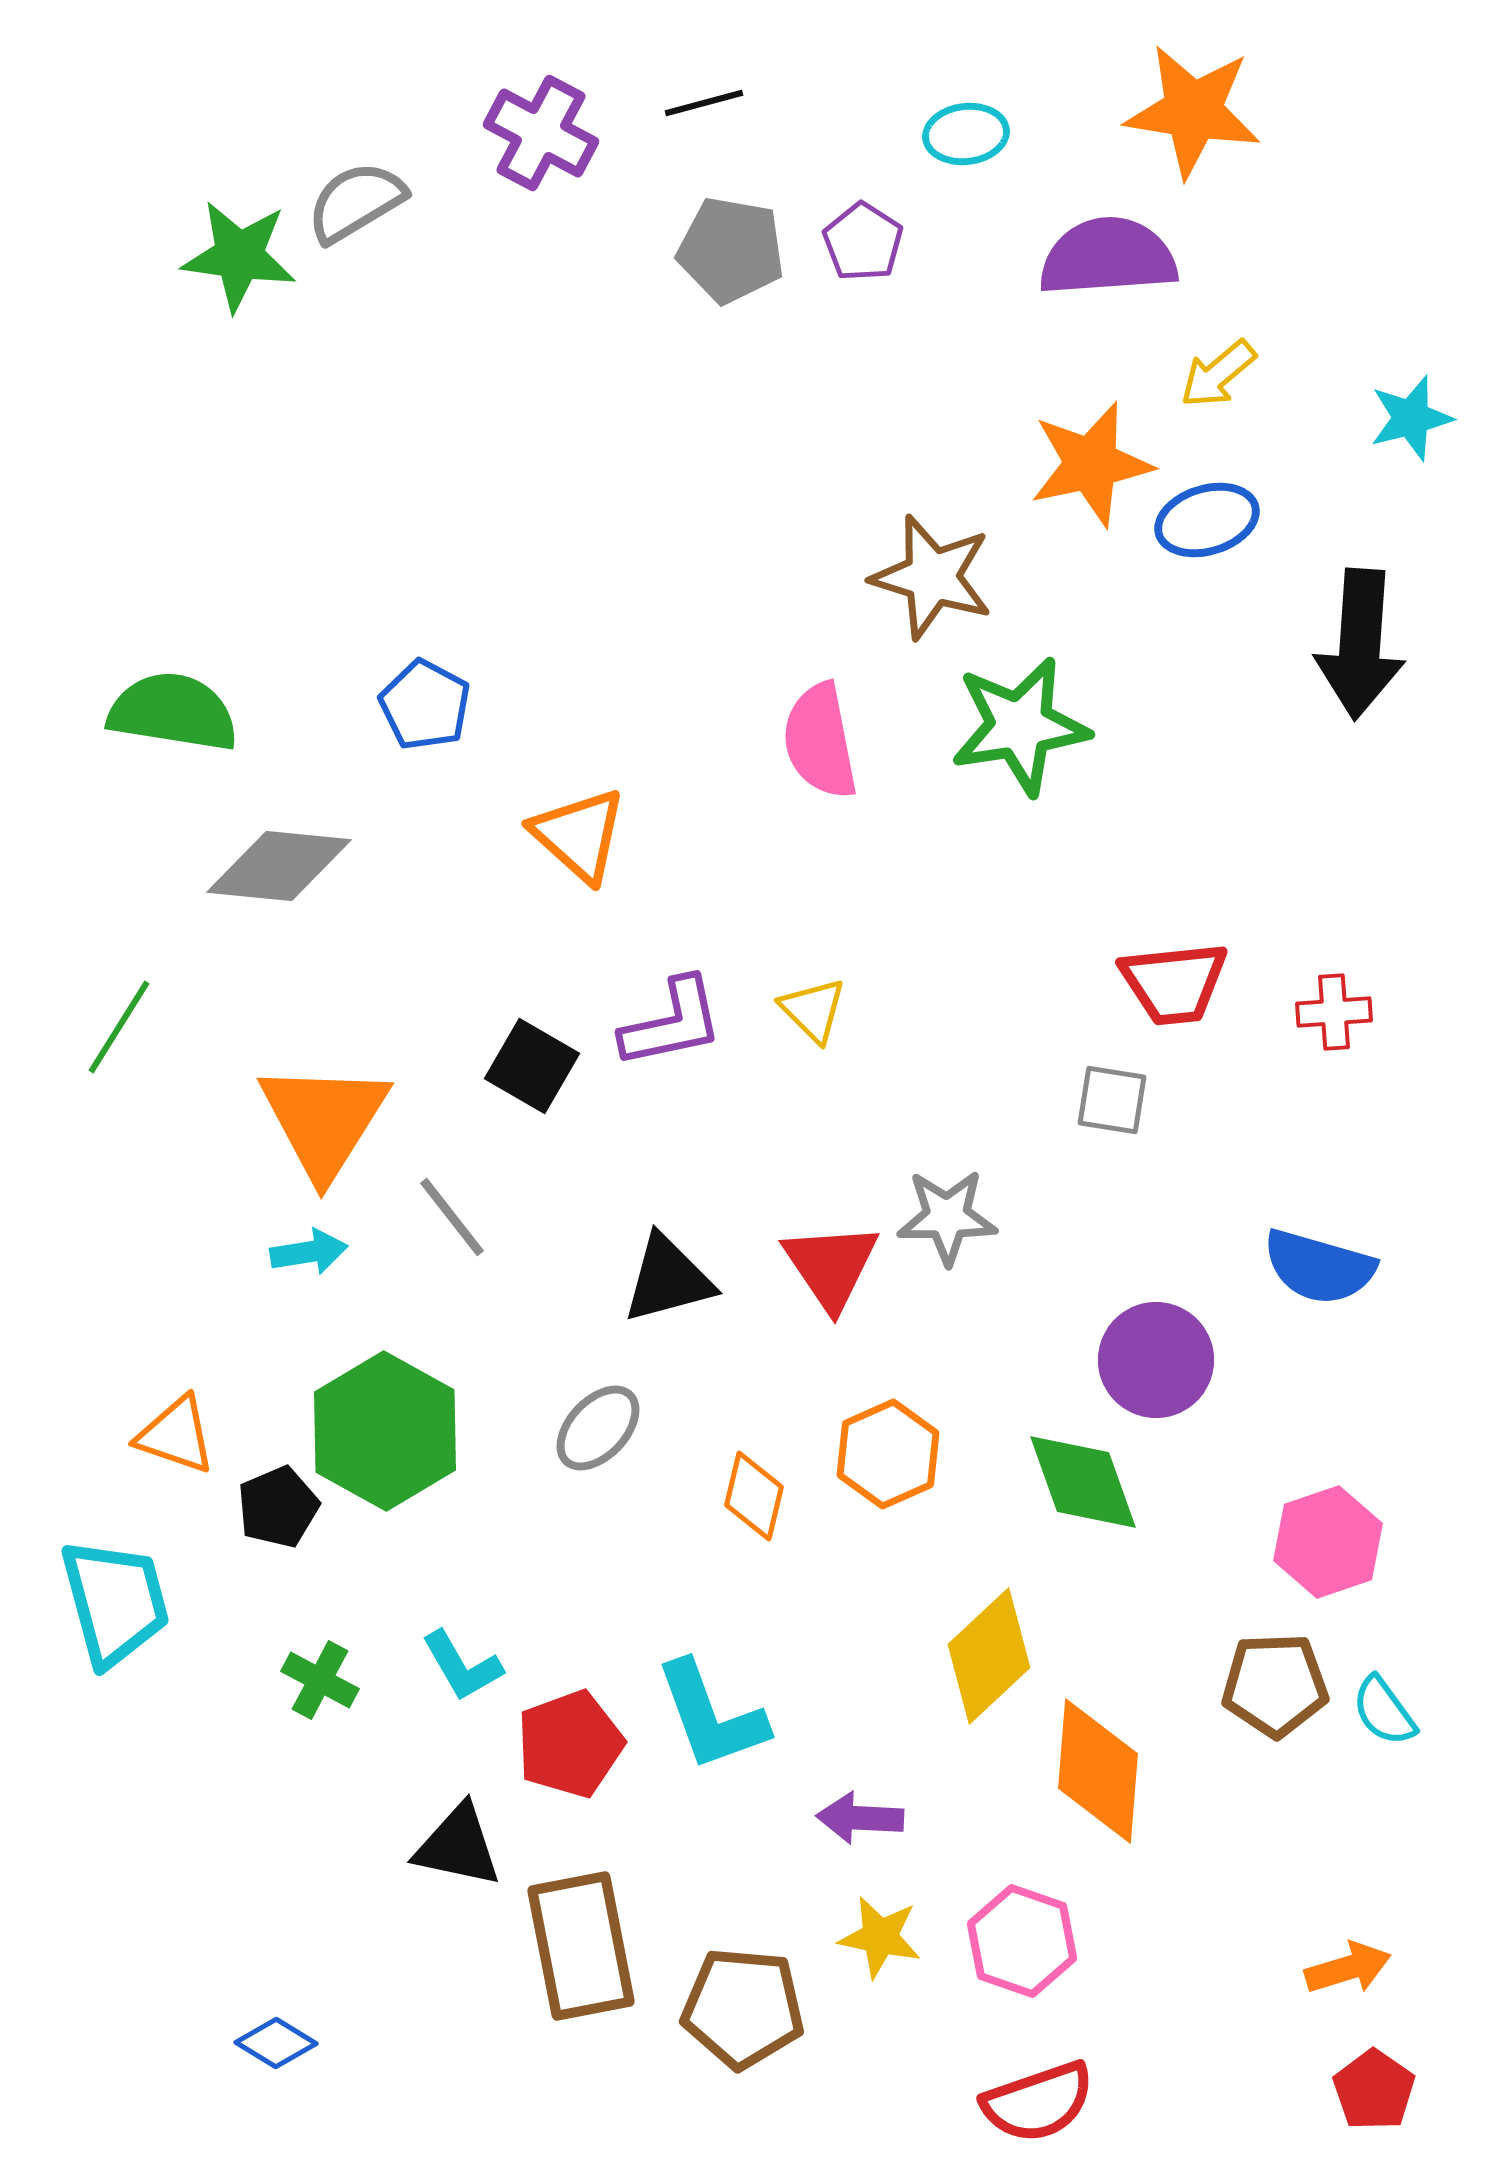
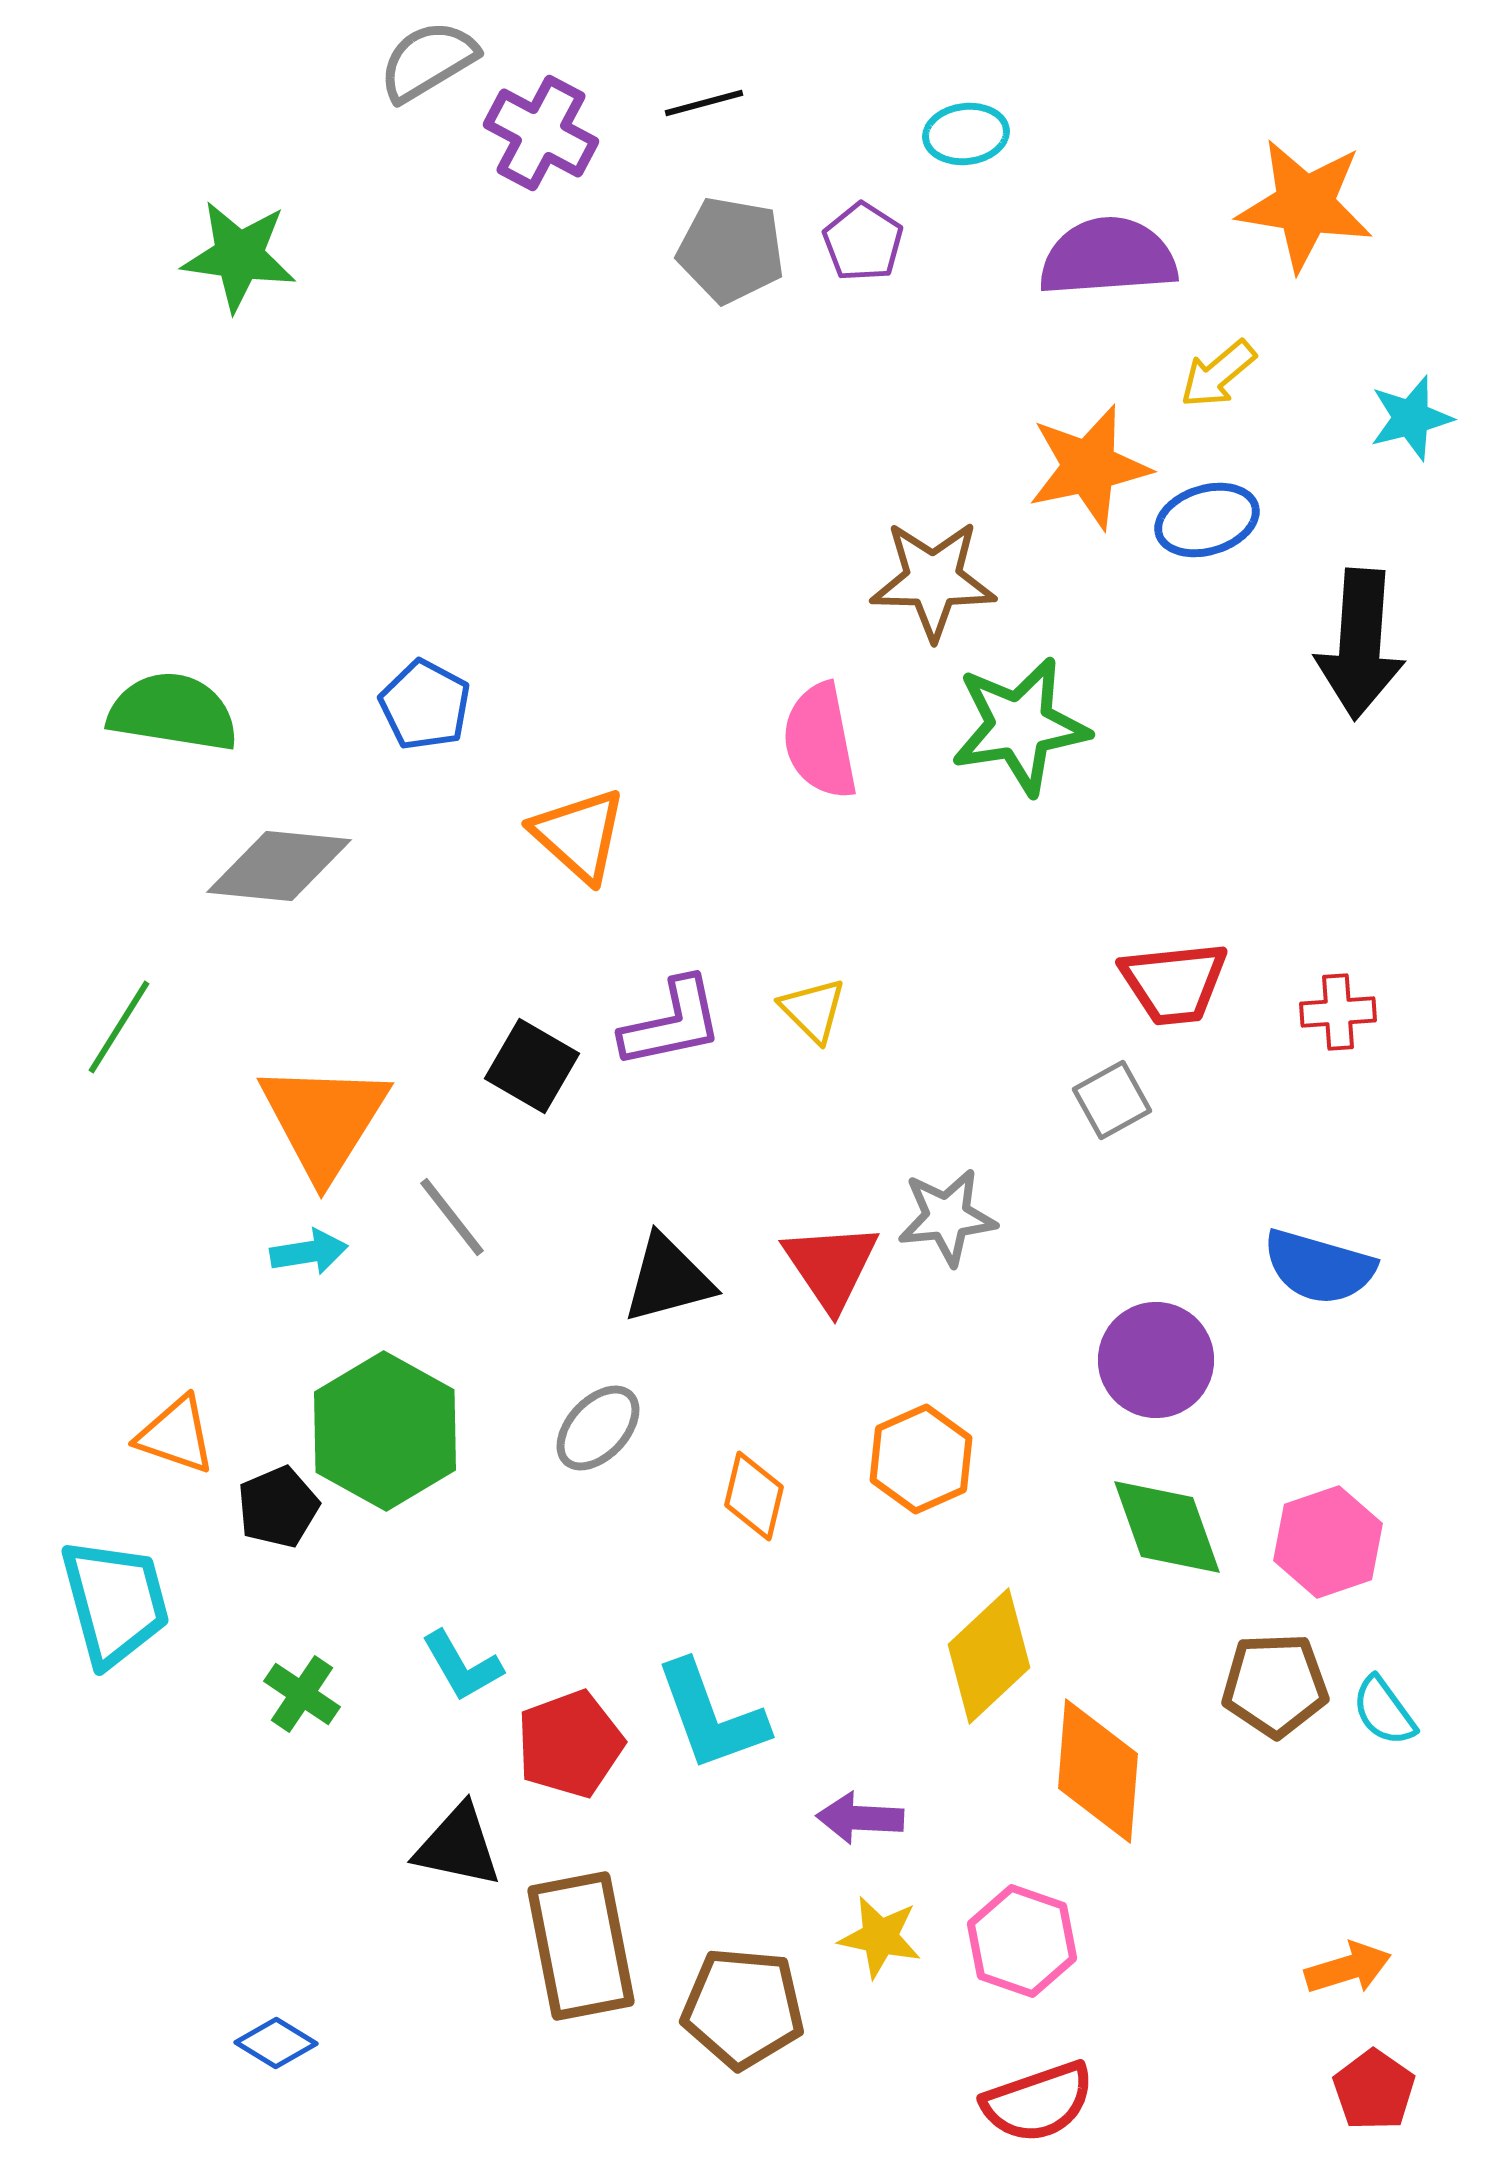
orange star at (1193, 111): moved 112 px right, 94 px down
gray semicircle at (356, 202): moved 72 px right, 141 px up
orange star at (1091, 464): moved 2 px left, 3 px down
brown star at (932, 577): moved 1 px right, 3 px down; rotated 16 degrees counterclockwise
red cross at (1334, 1012): moved 4 px right
gray square at (1112, 1100): rotated 38 degrees counterclockwise
gray star at (947, 1217): rotated 6 degrees counterclockwise
orange hexagon at (888, 1454): moved 33 px right, 5 px down
green diamond at (1083, 1482): moved 84 px right, 45 px down
green cross at (320, 1680): moved 18 px left, 14 px down; rotated 6 degrees clockwise
